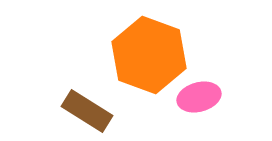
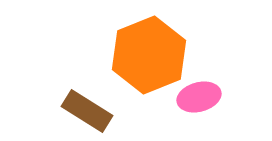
orange hexagon: rotated 18 degrees clockwise
